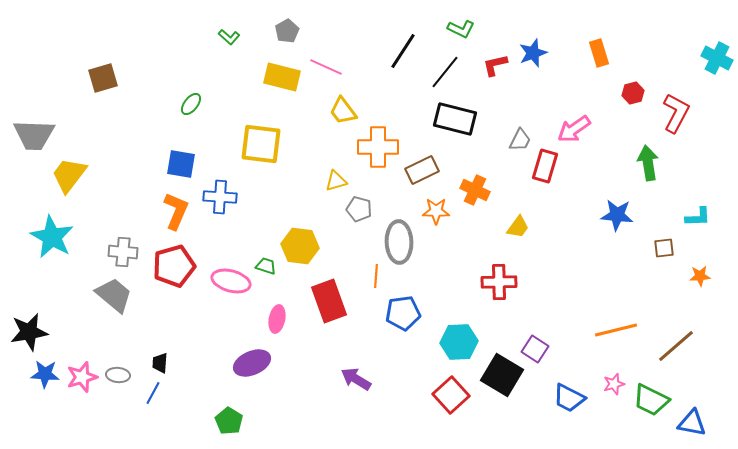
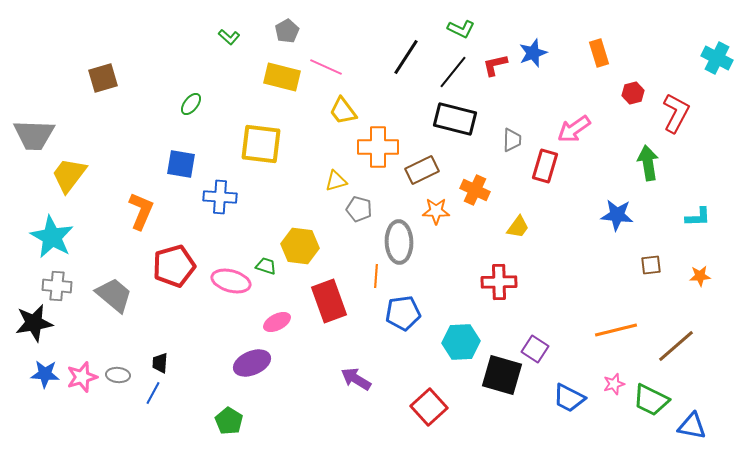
black line at (403, 51): moved 3 px right, 6 px down
black line at (445, 72): moved 8 px right
gray trapezoid at (520, 140): moved 8 px left; rotated 25 degrees counterclockwise
orange L-shape at (176, 211): moved 35 px left
brown square at (664, 248): moved 13 px left, 17 px down
gray cross at (123, 252): moved 66 px left, 34 px down
pink ellipse at (277, 319): moved 3 px down; rotated 52 degrees clockwise
black star at (29, 332): moved 5 px right, 9 px up
cyan hexagon at (459, 342): moved 2 px right
black square at (502, 375): rotated 15 degrees counterclockwise
red square at (451, 395): moved 22 px left, 12 px down
blue triangle at (692, 423): moved 3 px down
